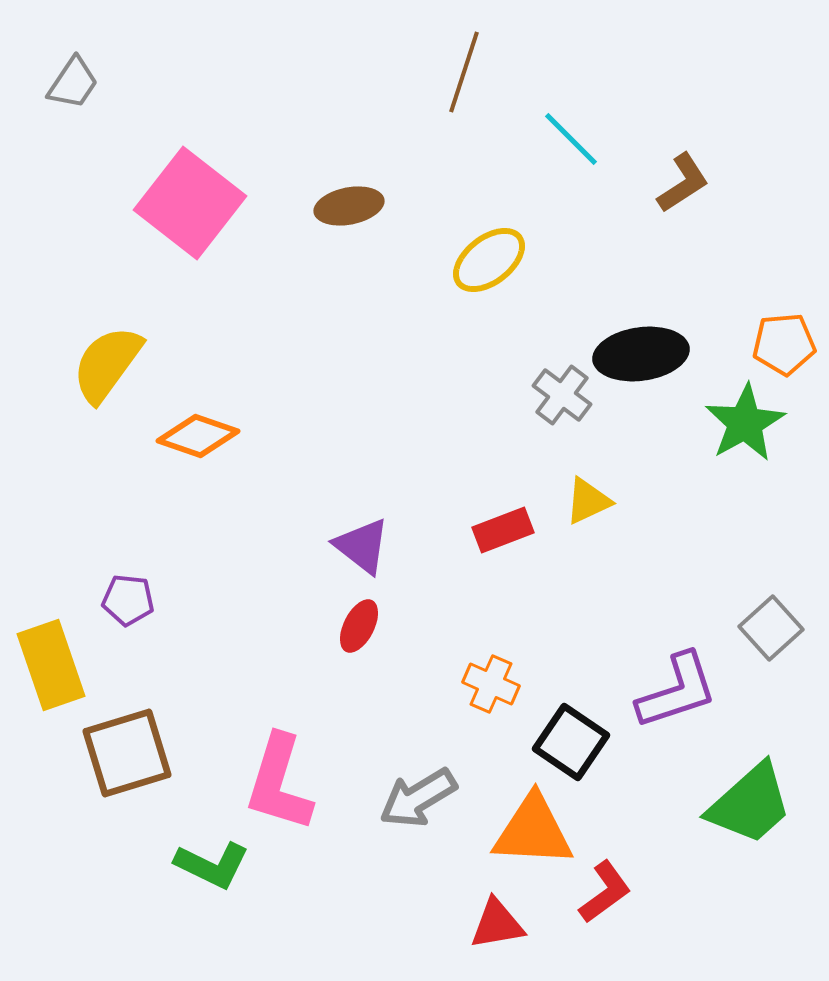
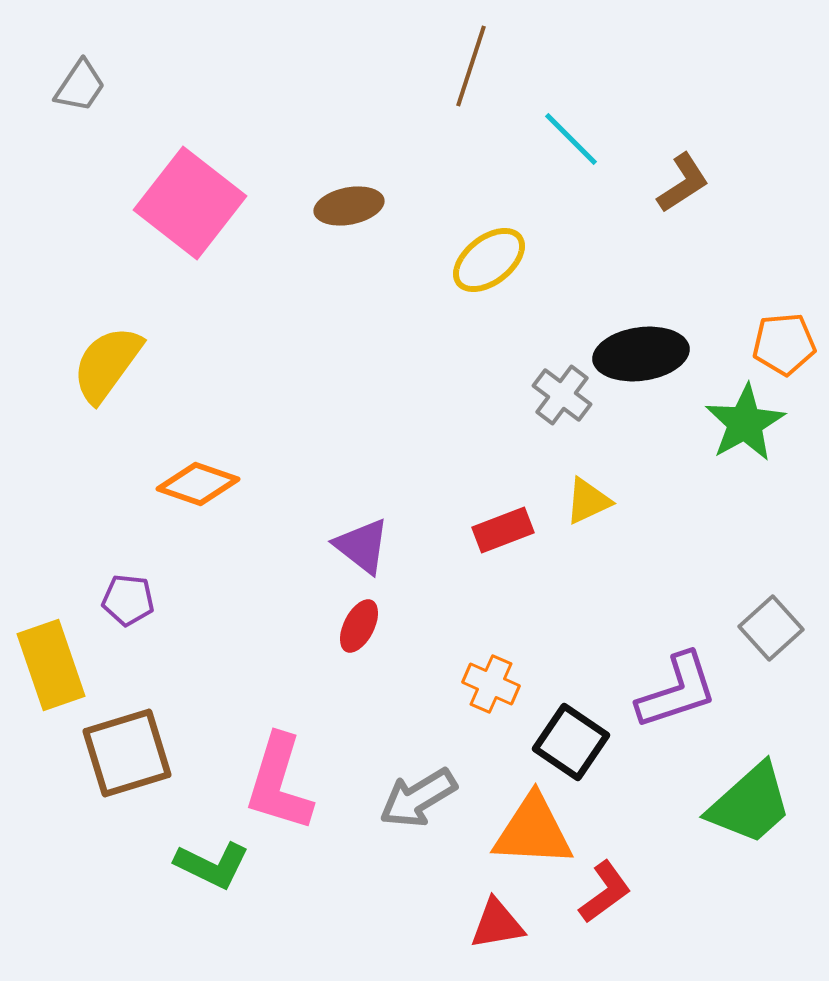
brown line: moved 7 px right, 6 px up
gray trapezoid: moved 7 px right, 3 px down
orange diamond: moved 48 px down
